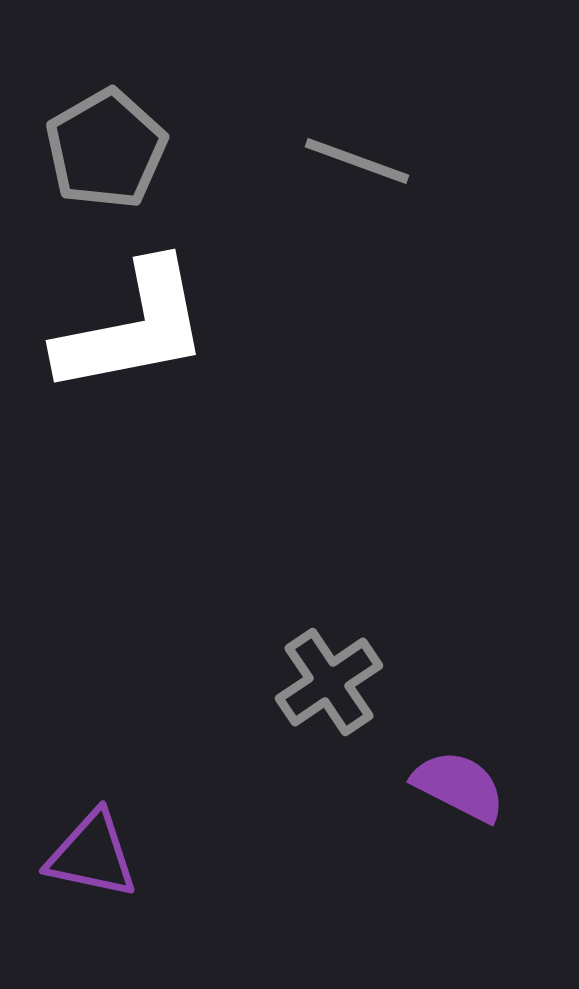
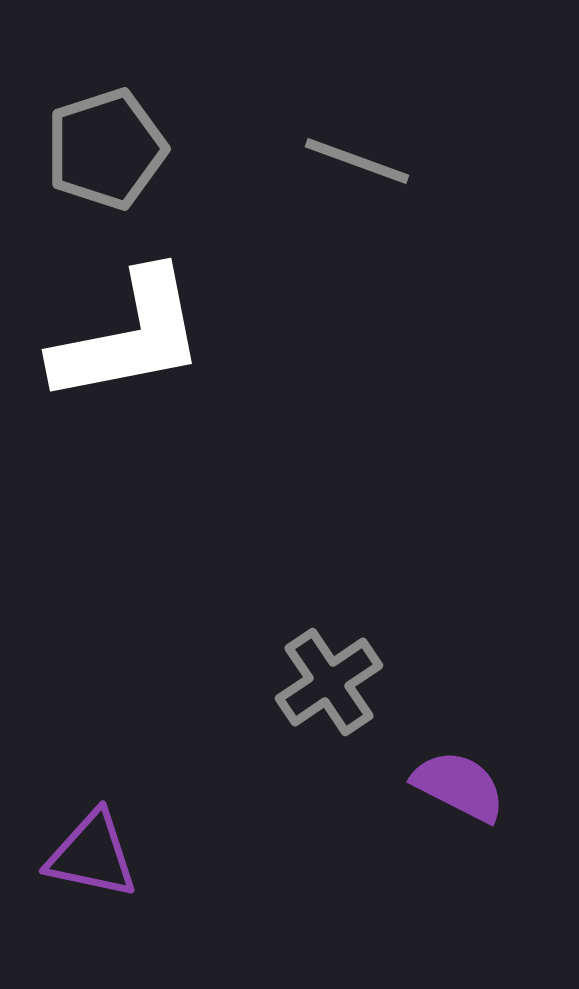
gray pentagon: rotated 12 degrees clockwise
white L-shape: moved 4 px left, 9 px down
